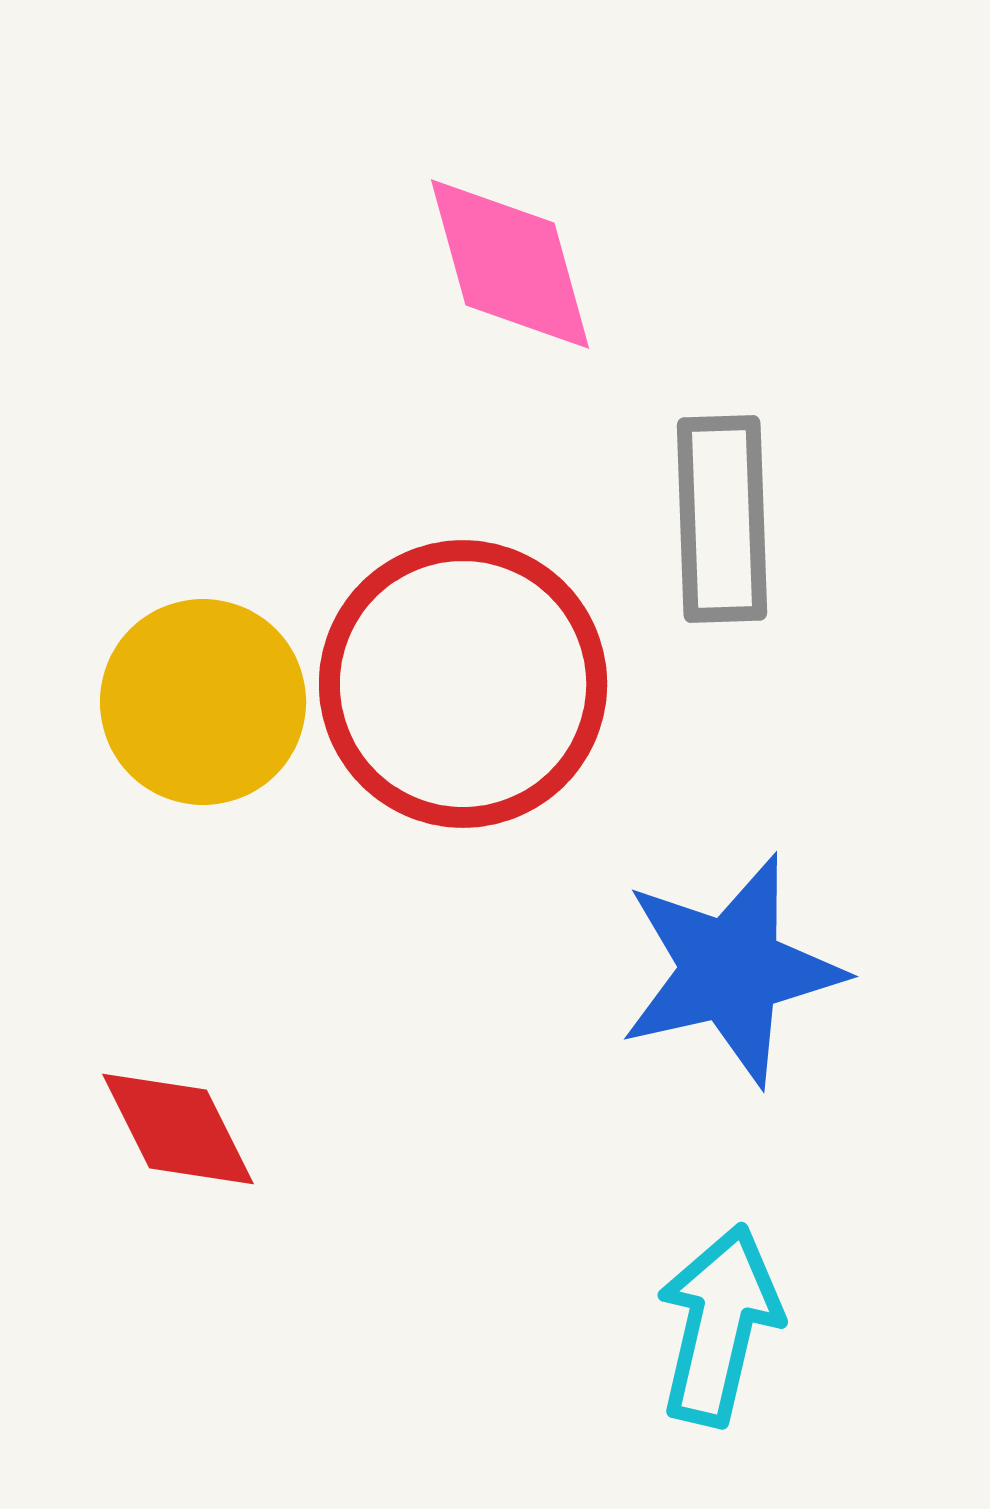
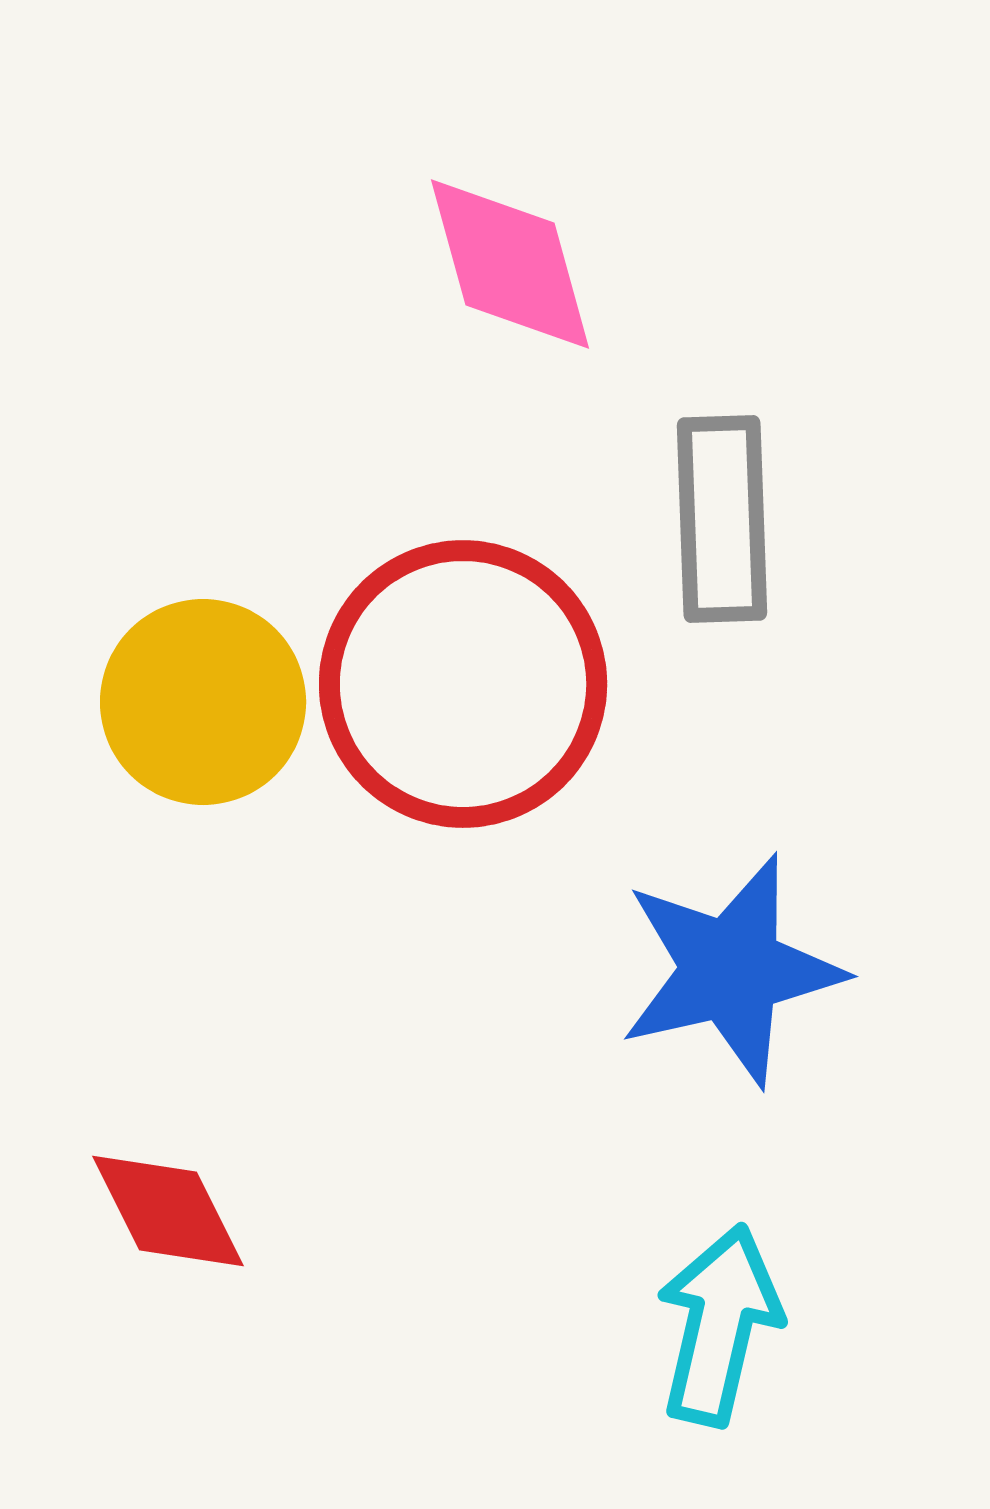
red diamond: moved 10 px left, 82 px down
